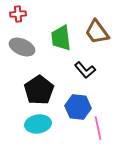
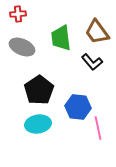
black L-shape: moved 7 px right, 8 px up
